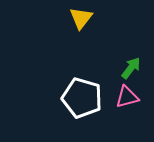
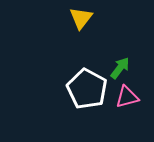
green arrow: moved 11 px left
white pentagon: moved 5 px right, 9 px up; rotated 12 degrees clockwise
